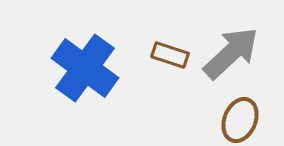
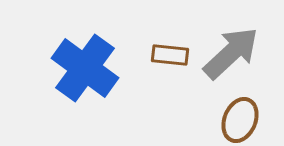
brown rectangle: rotated 12 degrees counterclockwise
